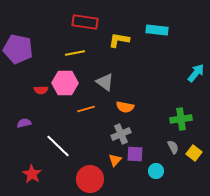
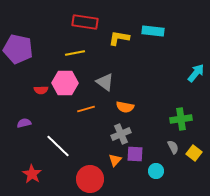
cyan rectangle: moved 4 px left, 1 px down
yellow L-shape: moved 2 px up
